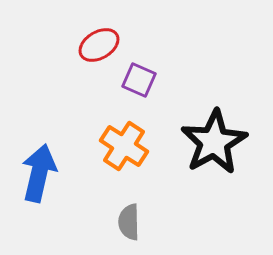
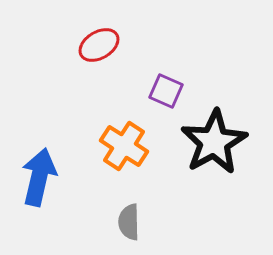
purple square: moved 27 px right, 11 px down
blue arrow: moved 4 px down
